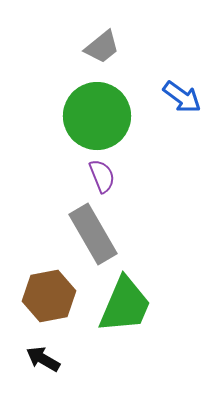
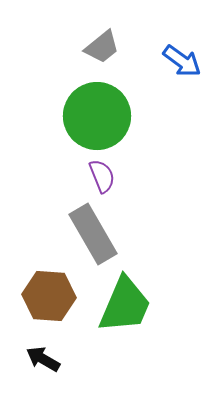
blue arrow: moved 36 px up
brown hexagon: rotated 15 degrees clockwise
